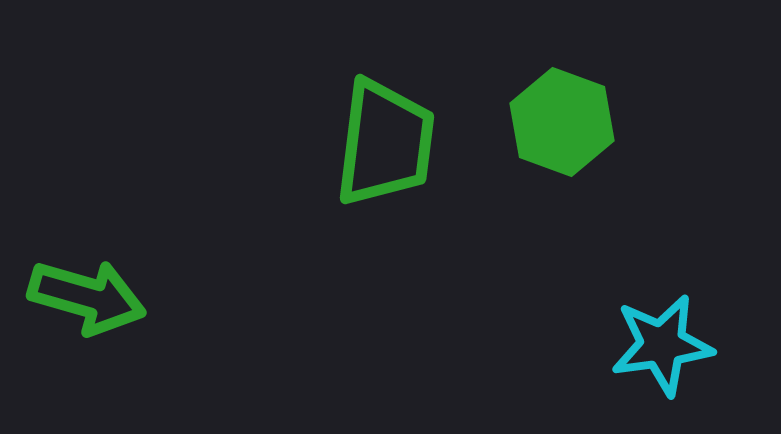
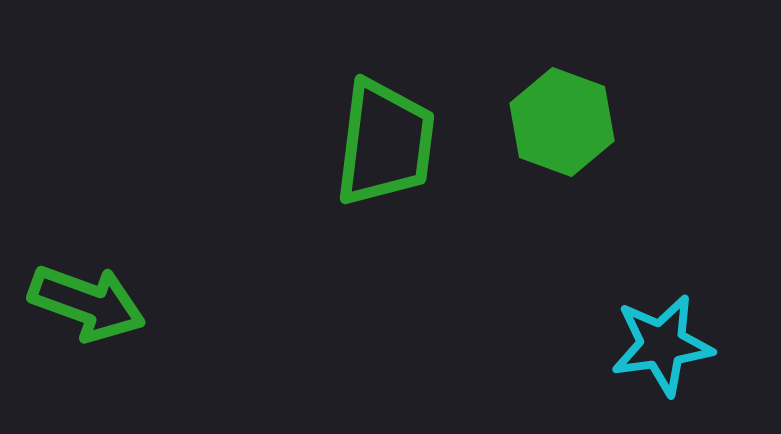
green arrow: moved 6 px down; rotated 4 degrees clockwise
